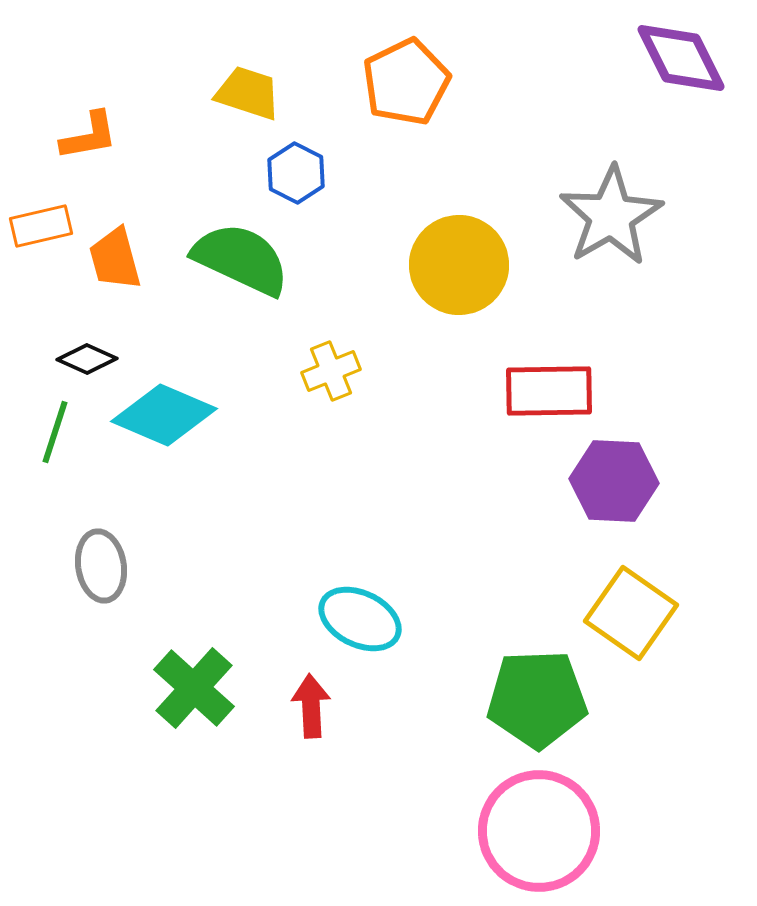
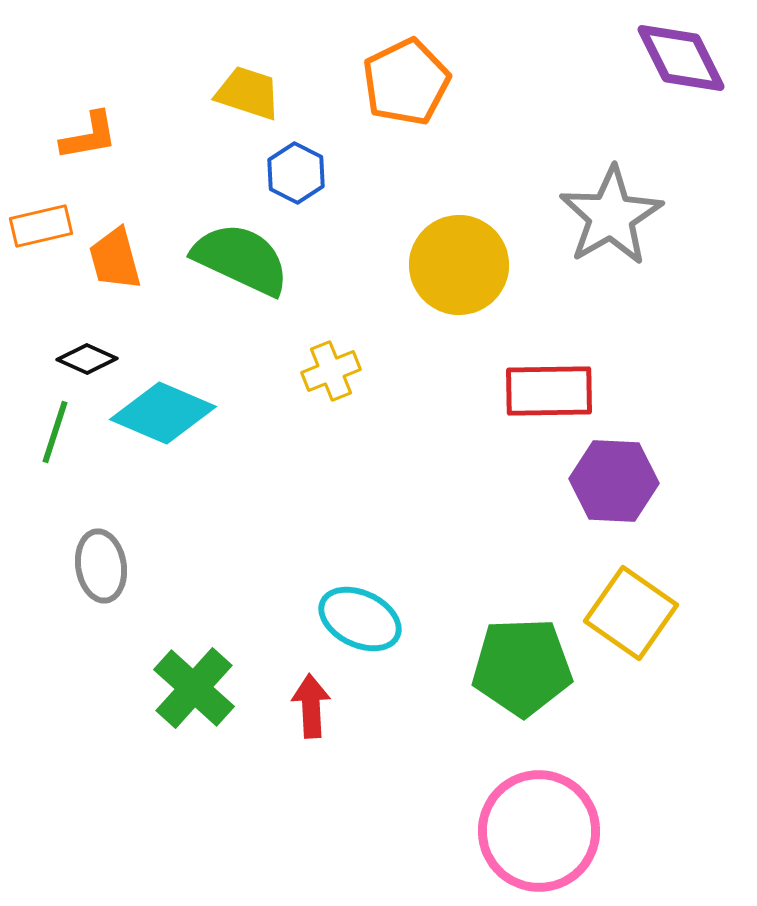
cyan diamond: moved 1 px left, 2 px up
green pentagon: moved 15 px left, 32 px up
